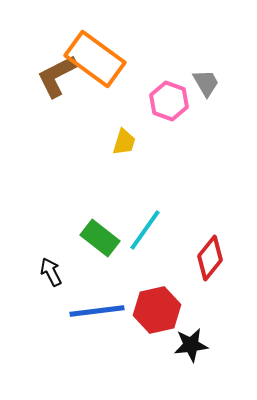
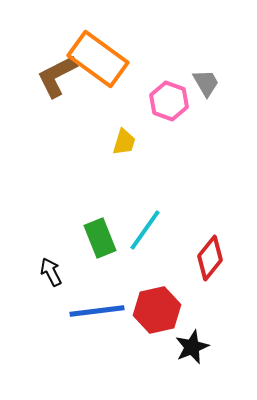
orange rectangle: moved 3 px right
green rectangle: rotated 30 degrees clockwise
black star: moved 1 px right, 2 px down; rotated 16 degrees counterclockwise
